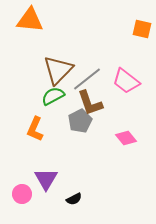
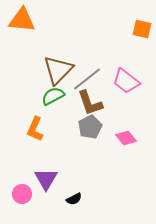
orange triangle: moved 8 px left
gray pentagon: moved 10 px right, 6 px down
